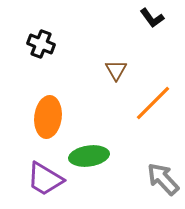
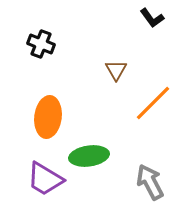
gray arrow: moved 13 px left, 3 px down; rotated 15 degrees clockwise
